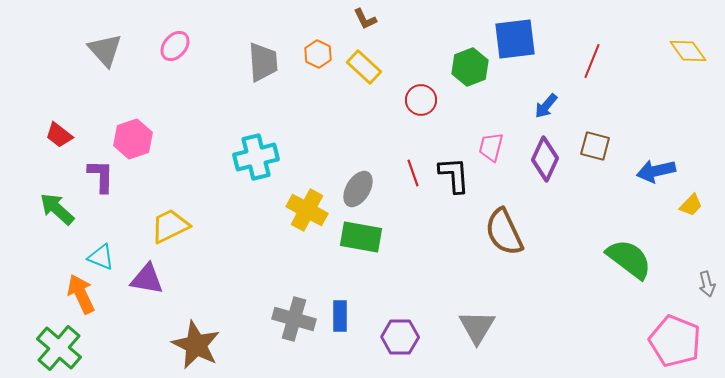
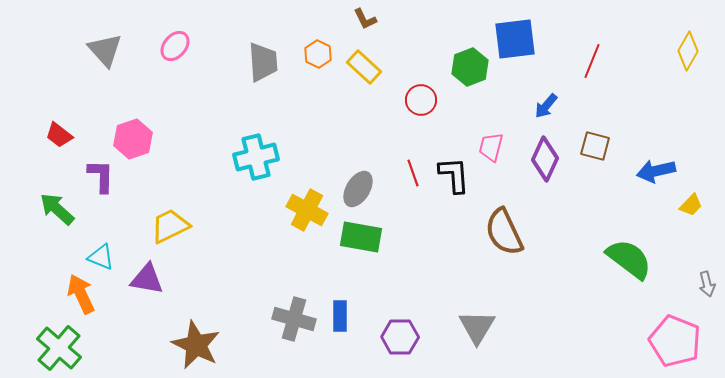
yellow diamond at (688, 51): rotated 66 degrees clockwise
